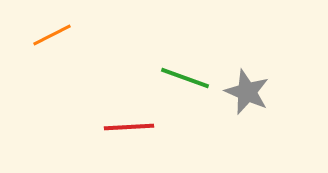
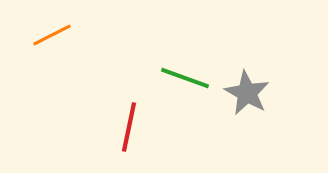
gray star: moved 1 px down; rotated 6 degrees clockwise
red line: rotated 75 degrees counterclockwise
